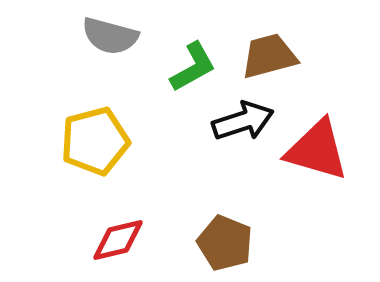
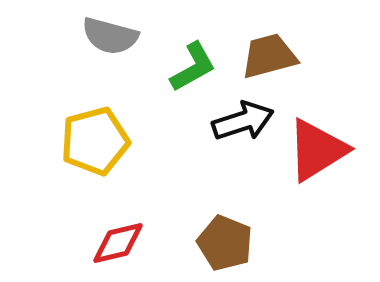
red triangle: rotated 48 degrees counterclockwise
red diamond: moved 3 px down
